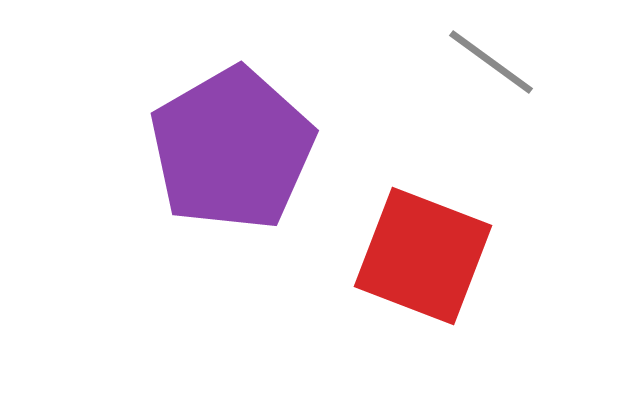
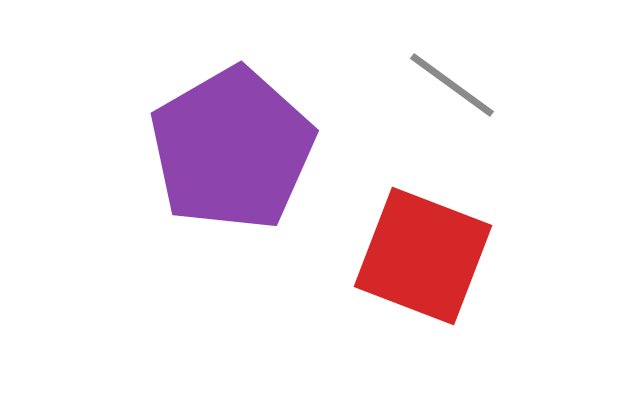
gray line: moved 39 px left, 23 px down
